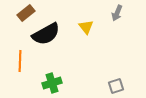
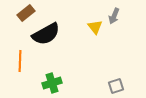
gray arrow: moved 3 px left, 3 px down
yellow triangle: moved 9 px right
